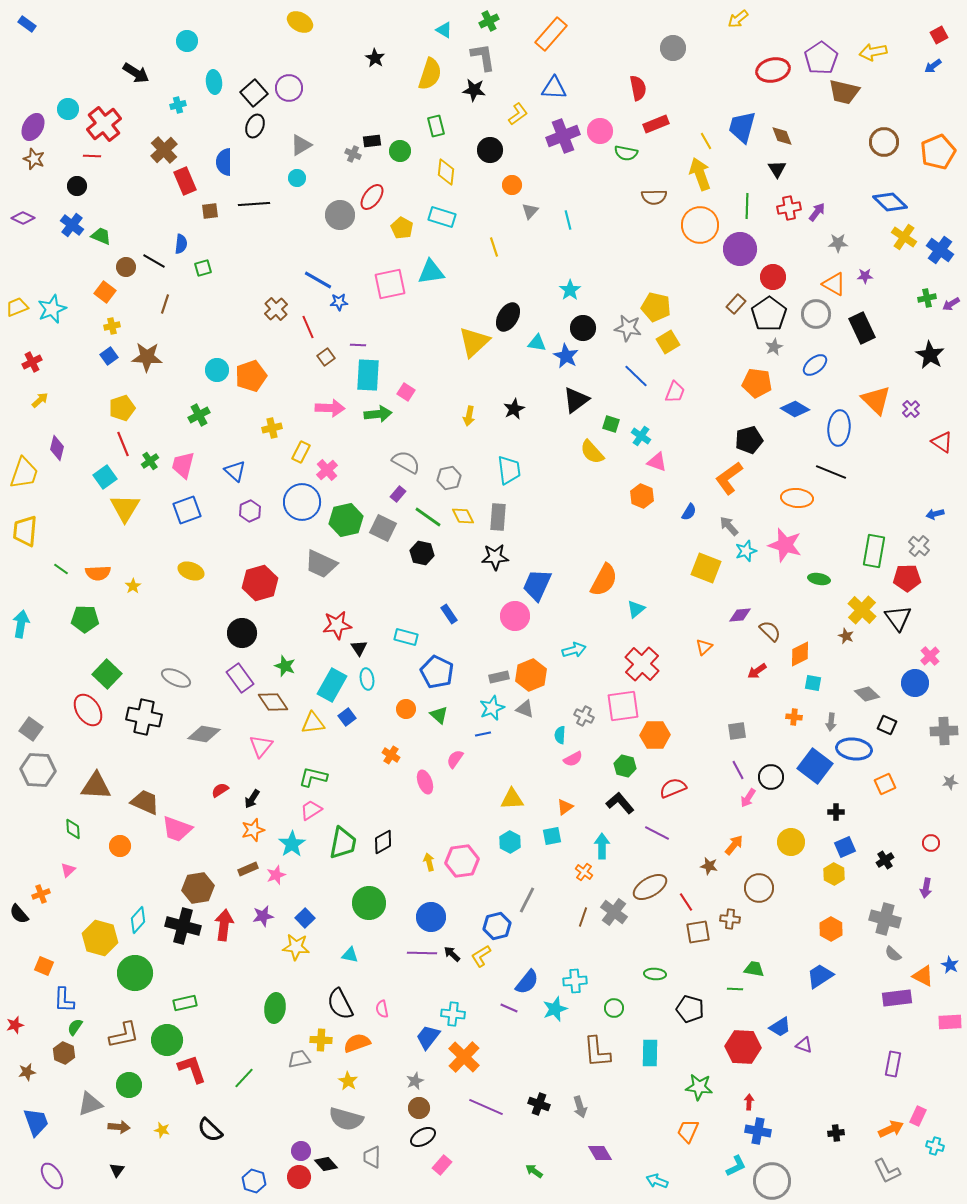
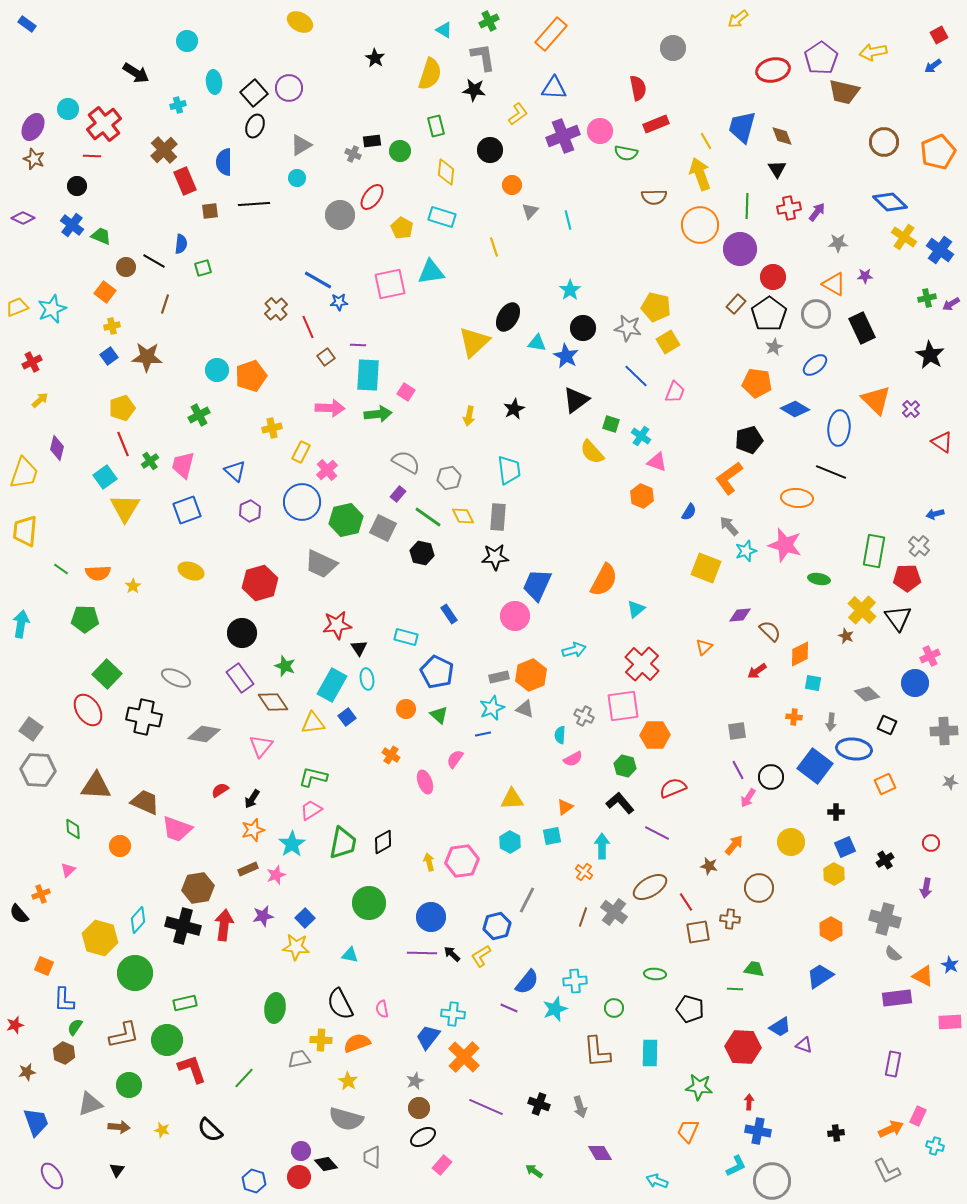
pink cross at (930, 656): rotated 18 degrees clockwise
